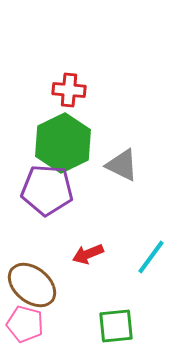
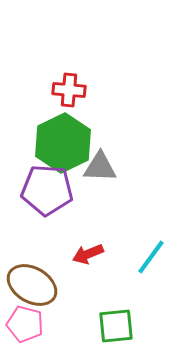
gray triangle: moved 22 px left, 2 px down; rotated 24 degrees counterclockwise
brown ellipse: rotated 9 degrees counterclockwise
